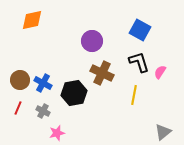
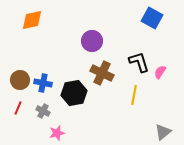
blue square: moved 12 px right, 12 px up
blue cross: rotated 18 degrees counterclockwise
